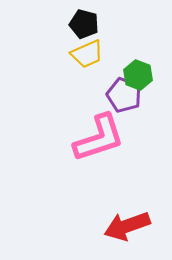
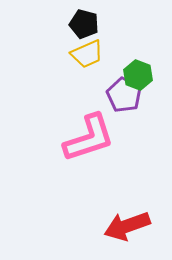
purple pentagon: rotated 8 degrees clockwise
pink L-shape: moved 10 px left
